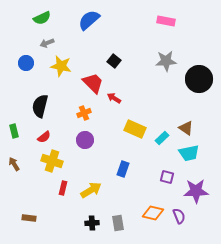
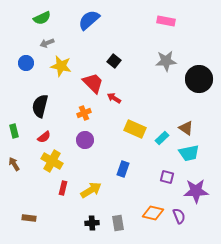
yellow cross: rotated 10 degrees clockwise
